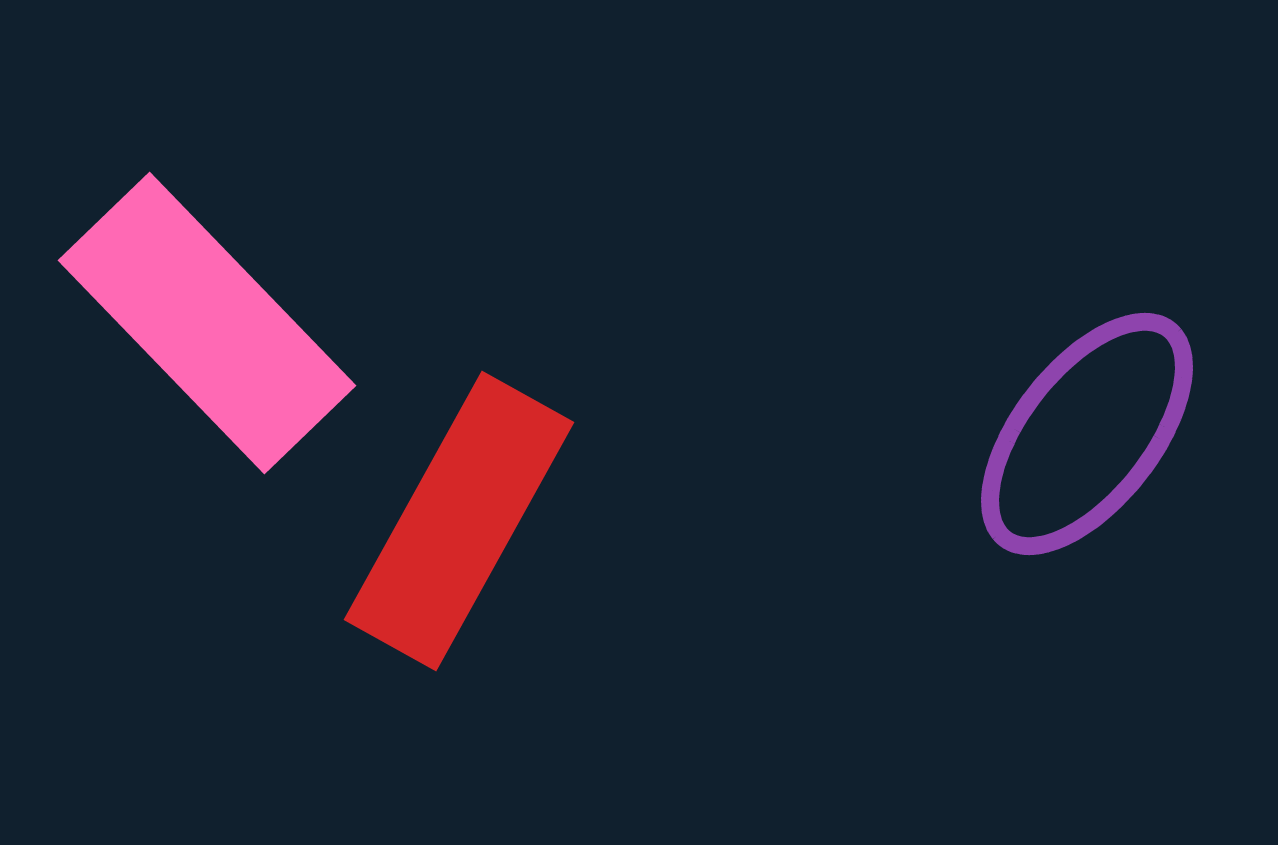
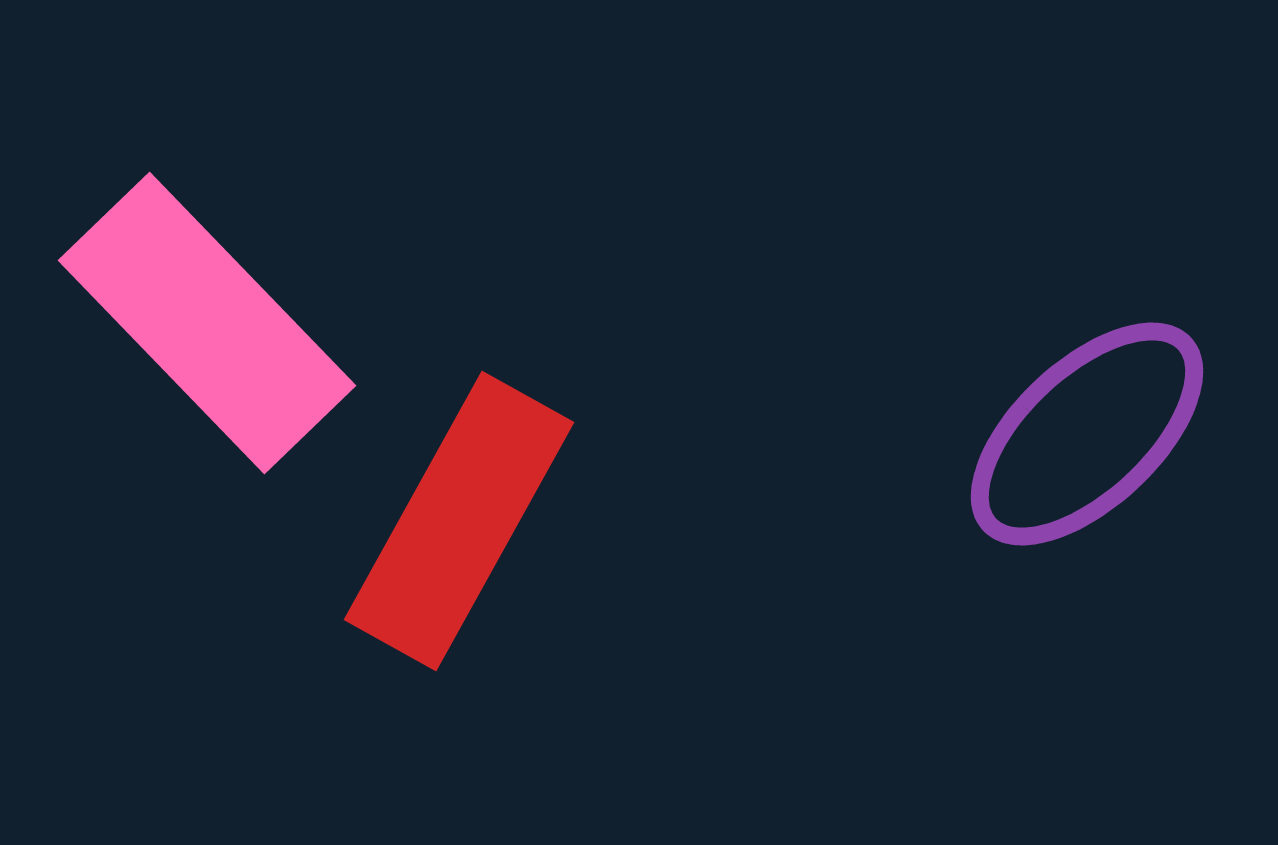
purple ellipse: rotated 9 degrees clockwise
